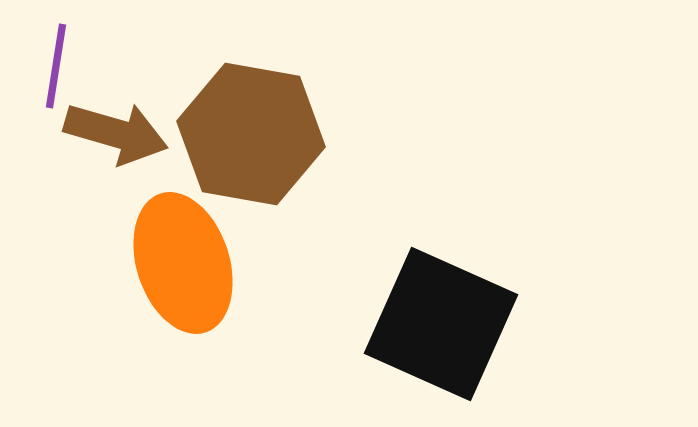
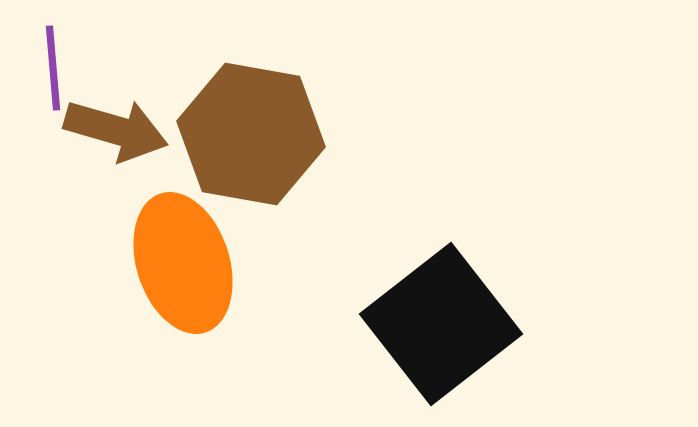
purple line: moved 3 px left, 2 px down; rotated 14 degrees counterclockwise
brown arrow: moved 3 px up
black square: rotated 28 degrees clockwise
